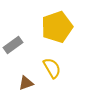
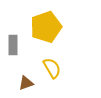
yellow pentagon: moved 11 px left
gray rectangle: rotated 54 degrees counterclockwise
